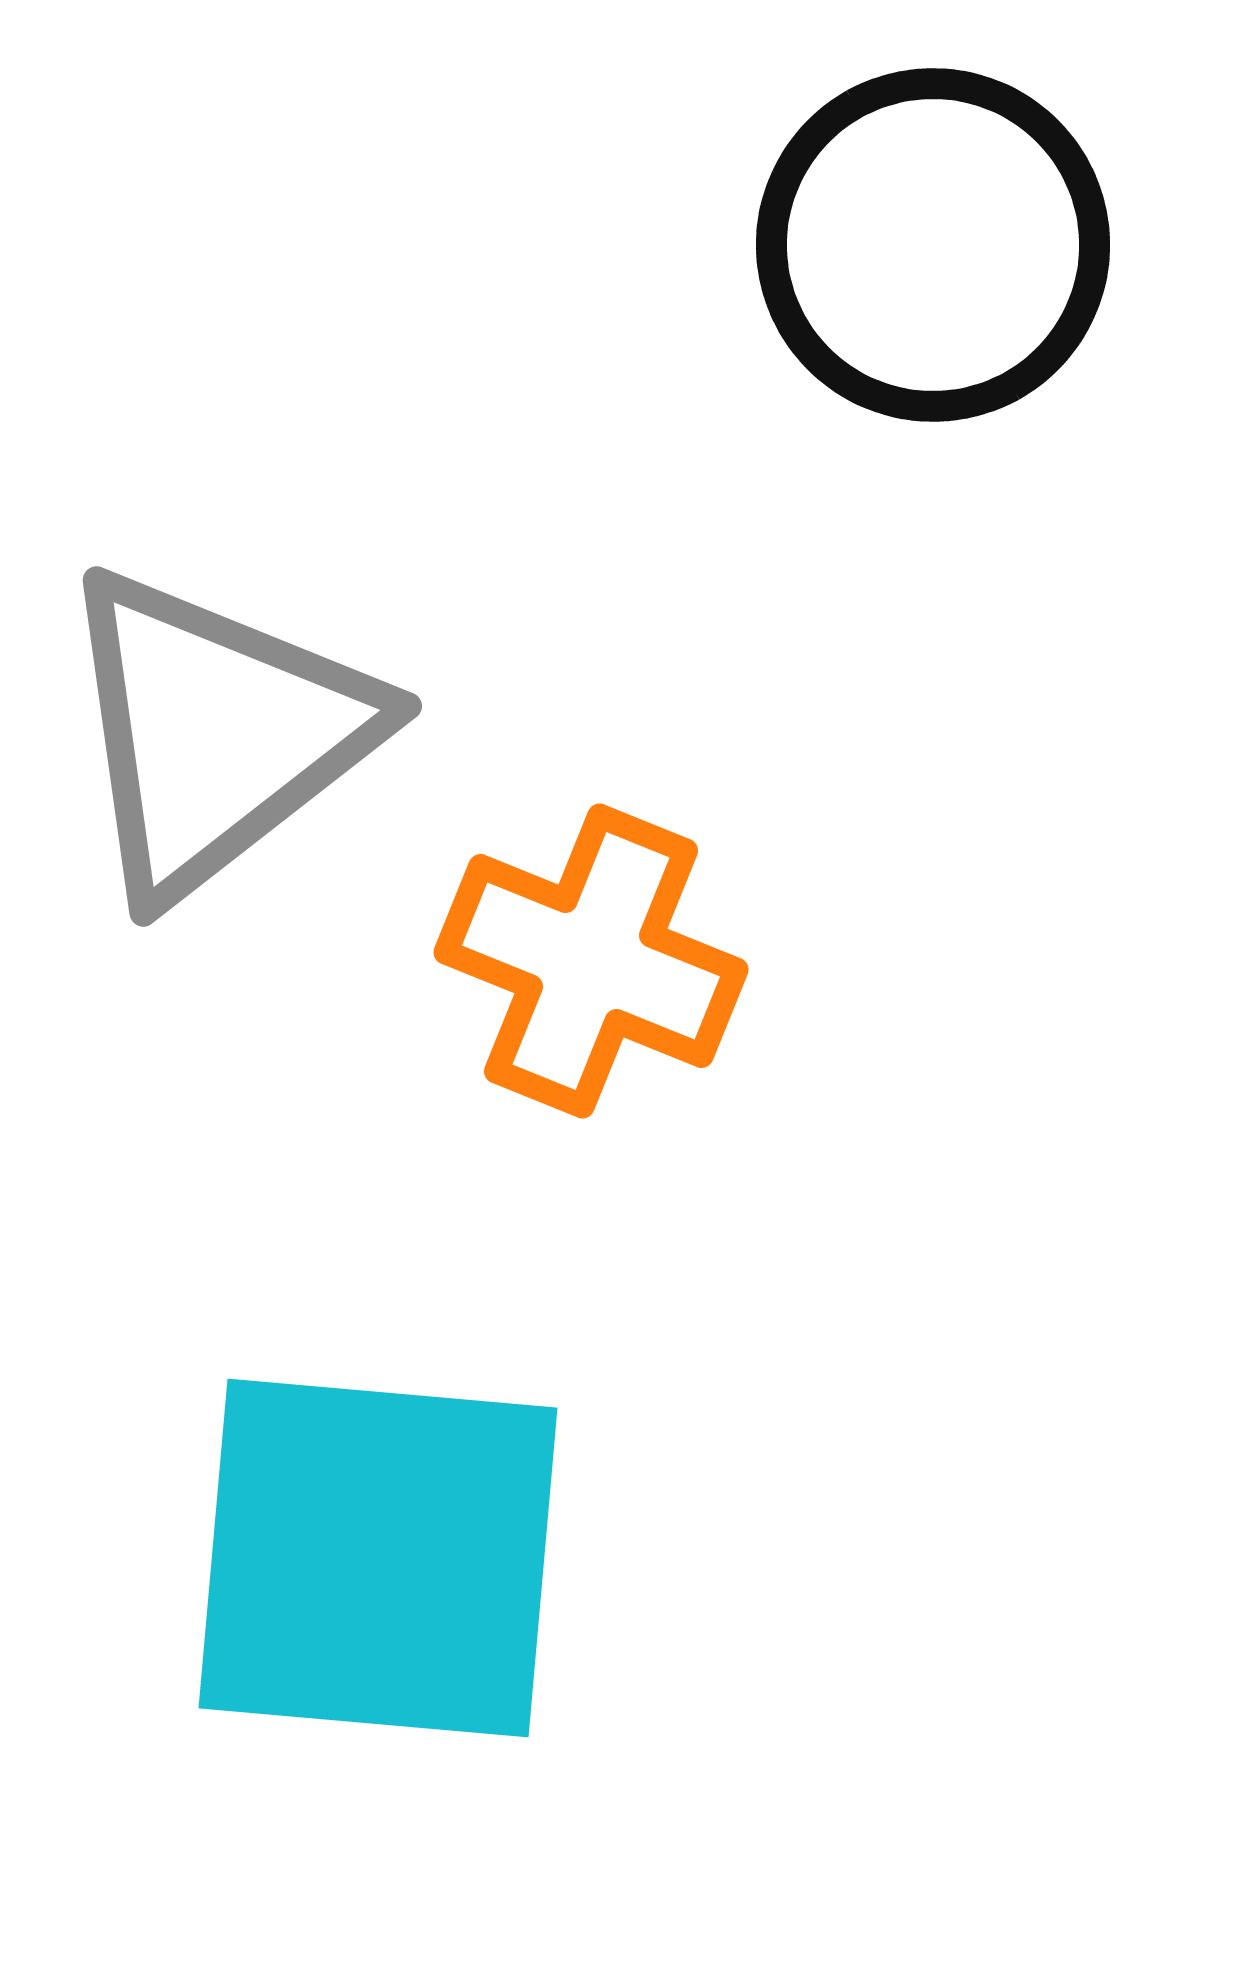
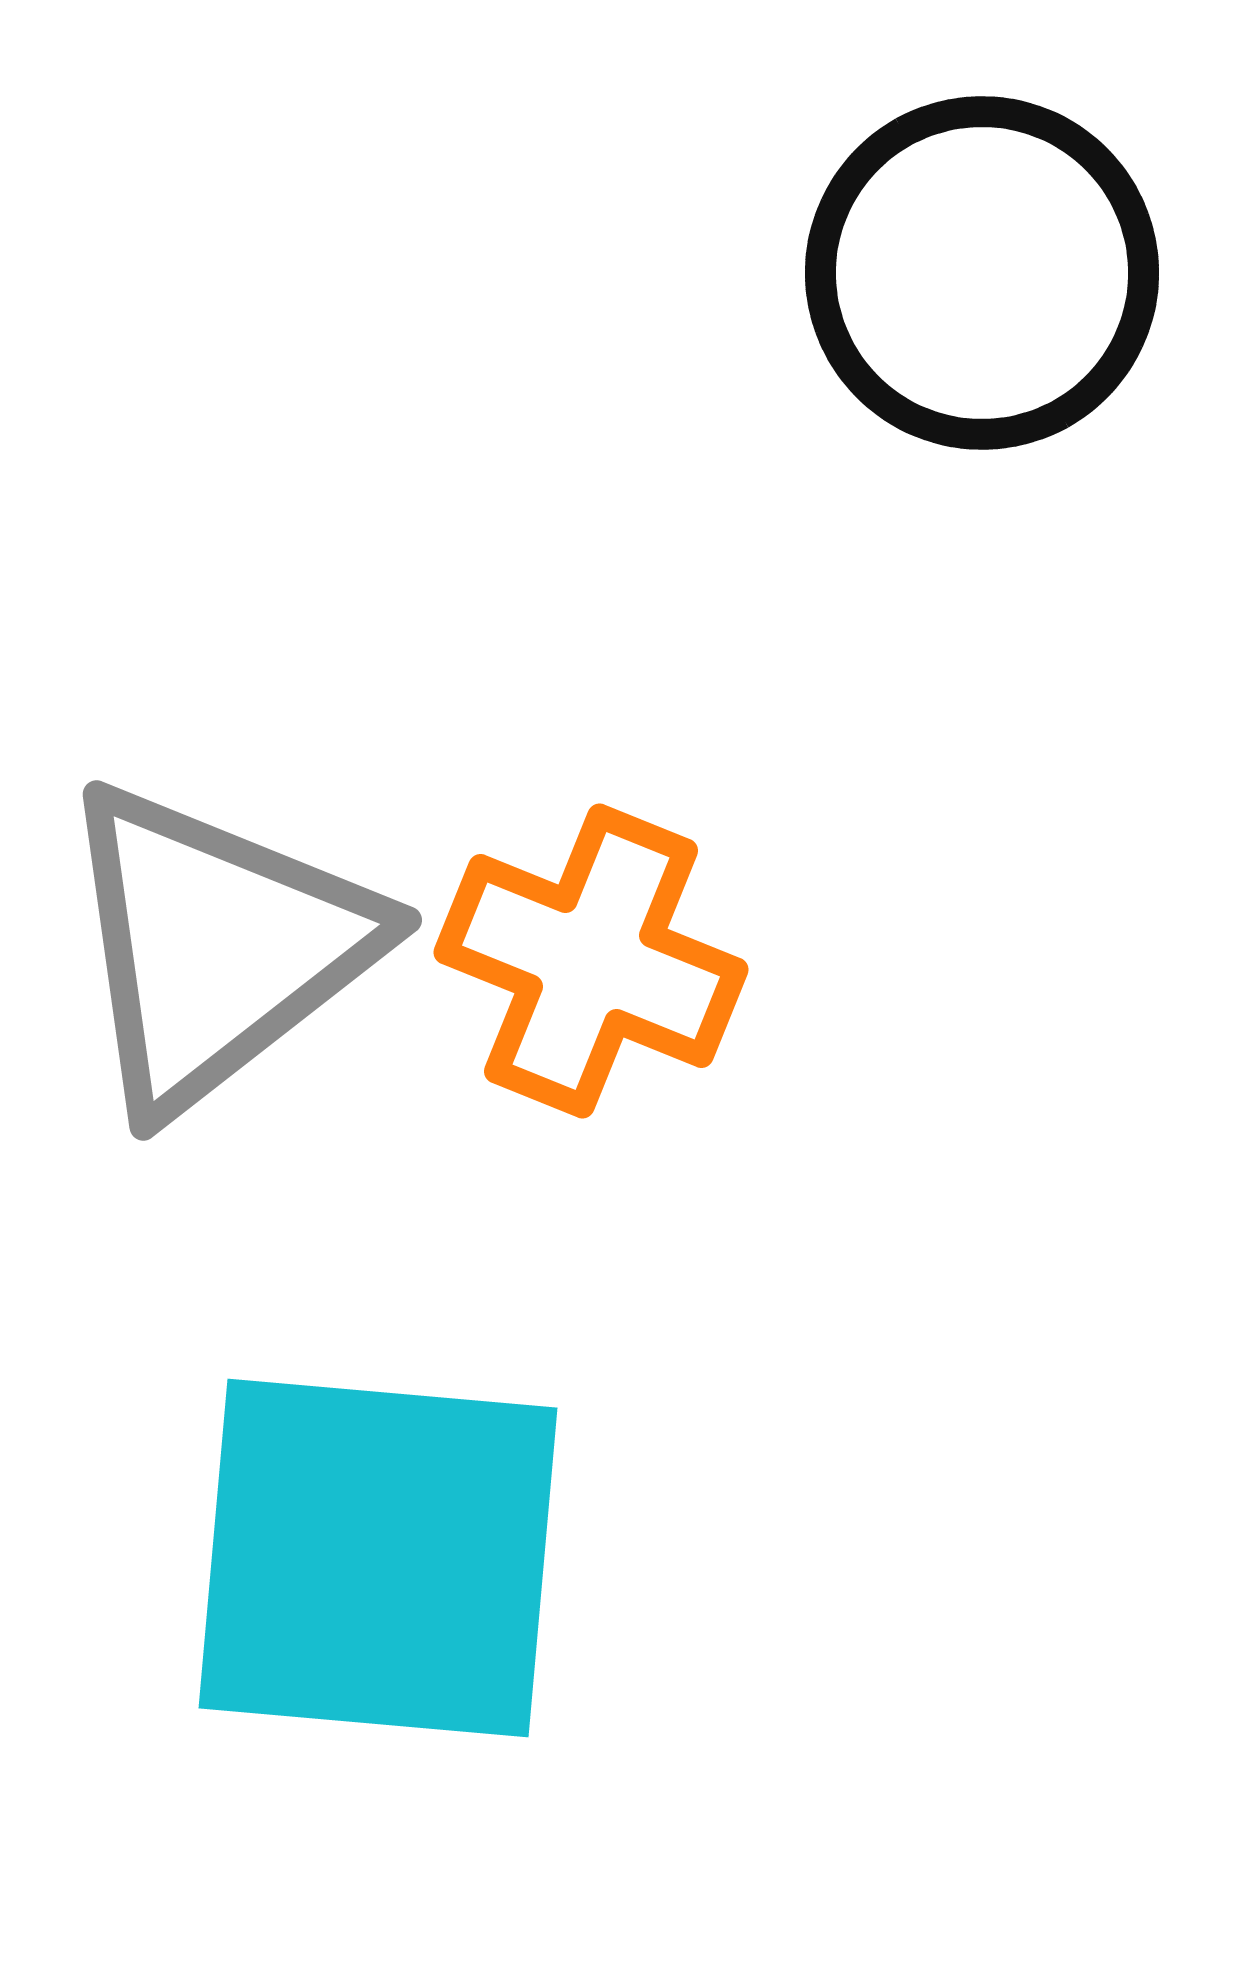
black circle: moved 49 px right, 28 px down
gray triangle: moved 214 px down
